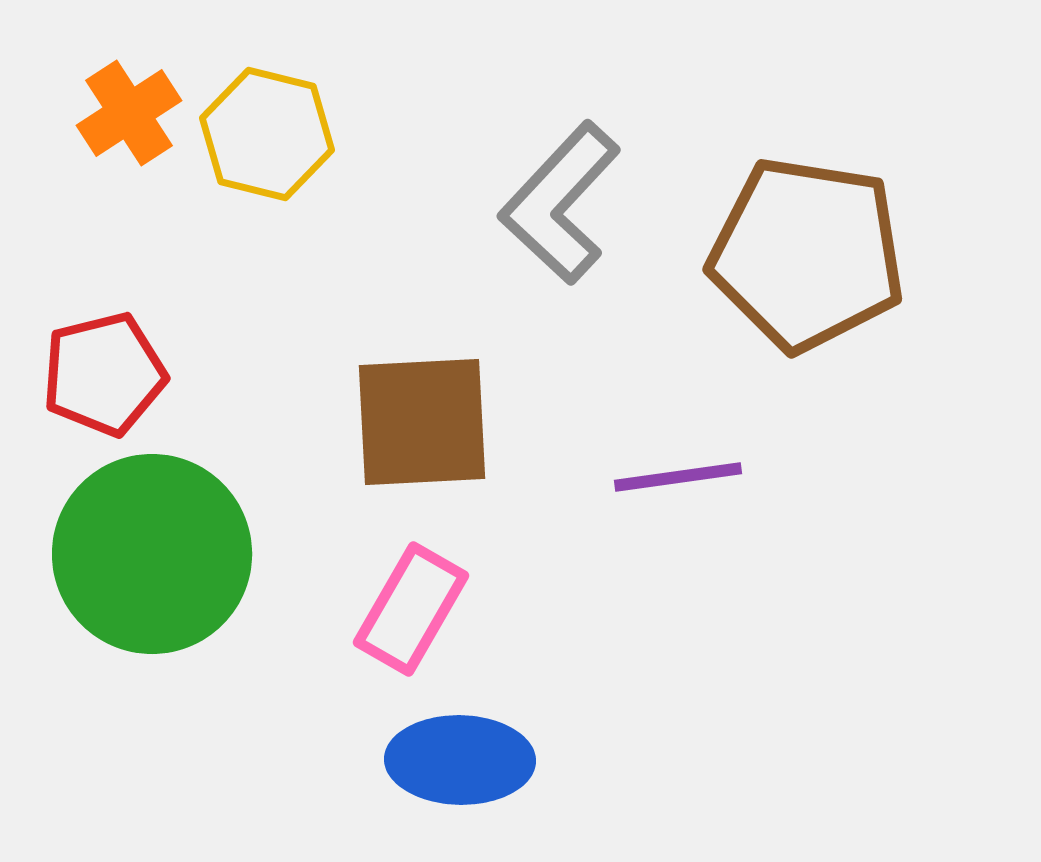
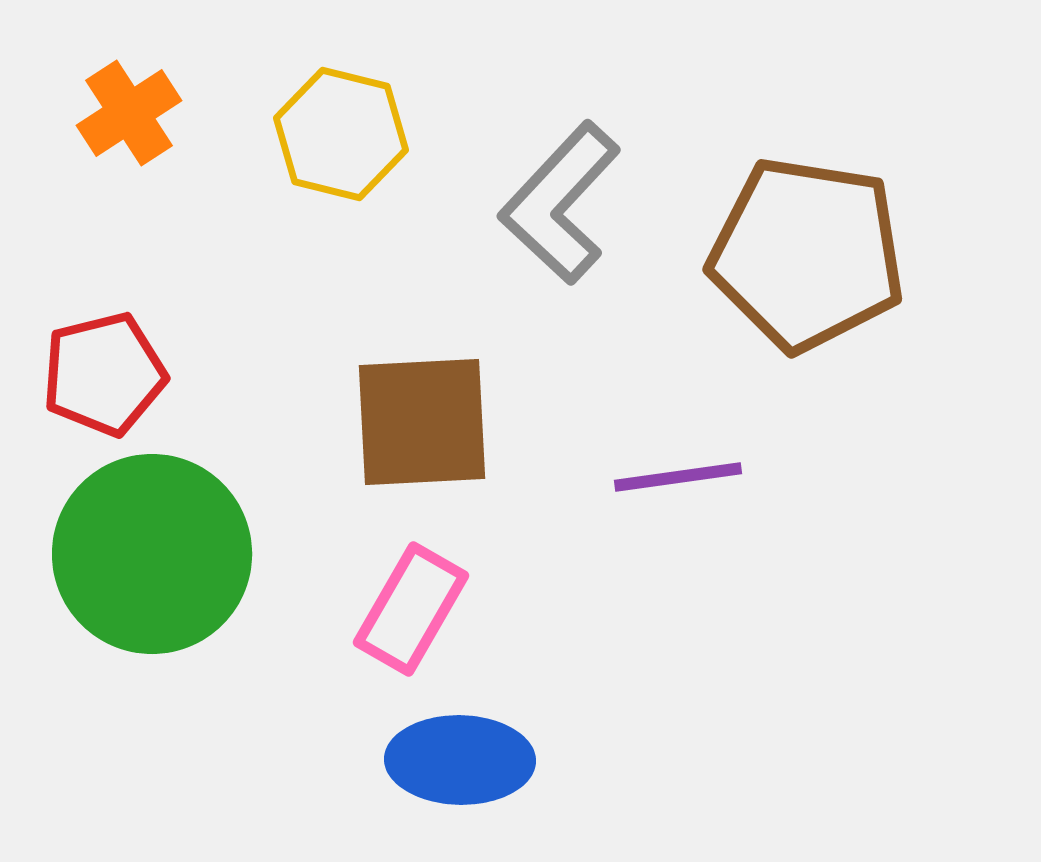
yellow hexagon: moved 74 px right
